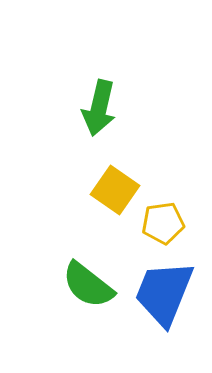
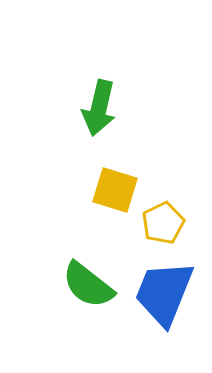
yellow square: rotated 18 degrees counterclockwise
yellow pentagon: rotated 18 degrees counterclockwise
